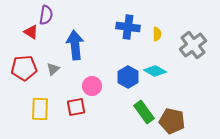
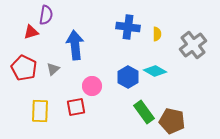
red triangle: rotated 49 degrees counterclockwise
red pentagon: rotated 30 degrees clockwise
yellow rectangle: moved 2 px down
